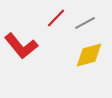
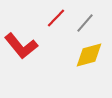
gray line: rotated 20 degrees counterclockwise
